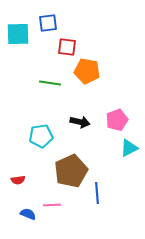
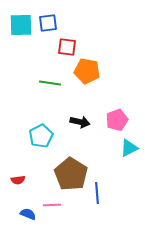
cyan square: moved 3 px right, 9 px up
cyan pentagon: rotated 20 degrees counterclockwise
brown pentagon: moved 3 px down; rotated 16 degrees counterclockwise
